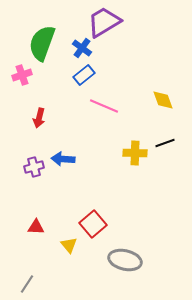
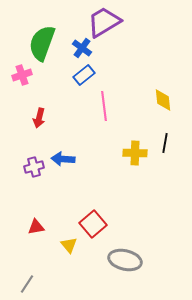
yellow diamond: rotated 15 degrees clockwise
pink line: rotated 60 degrees clockwise
black line: rotated 60 degrees counterclockwise
red triangle: rotated 12 degrees counterclockwise
